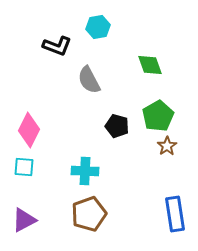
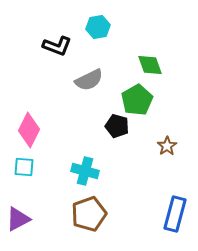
gray semicircle: rotated 88 degrees counterclockwise
green pentagon: moved 21 px left, 16 px up
cyan cross: rotated 12 degrees clockwise
blue rectangle: rotated 24 degrees clockwise
purple triangle: moved 6 px left, 1 px up
